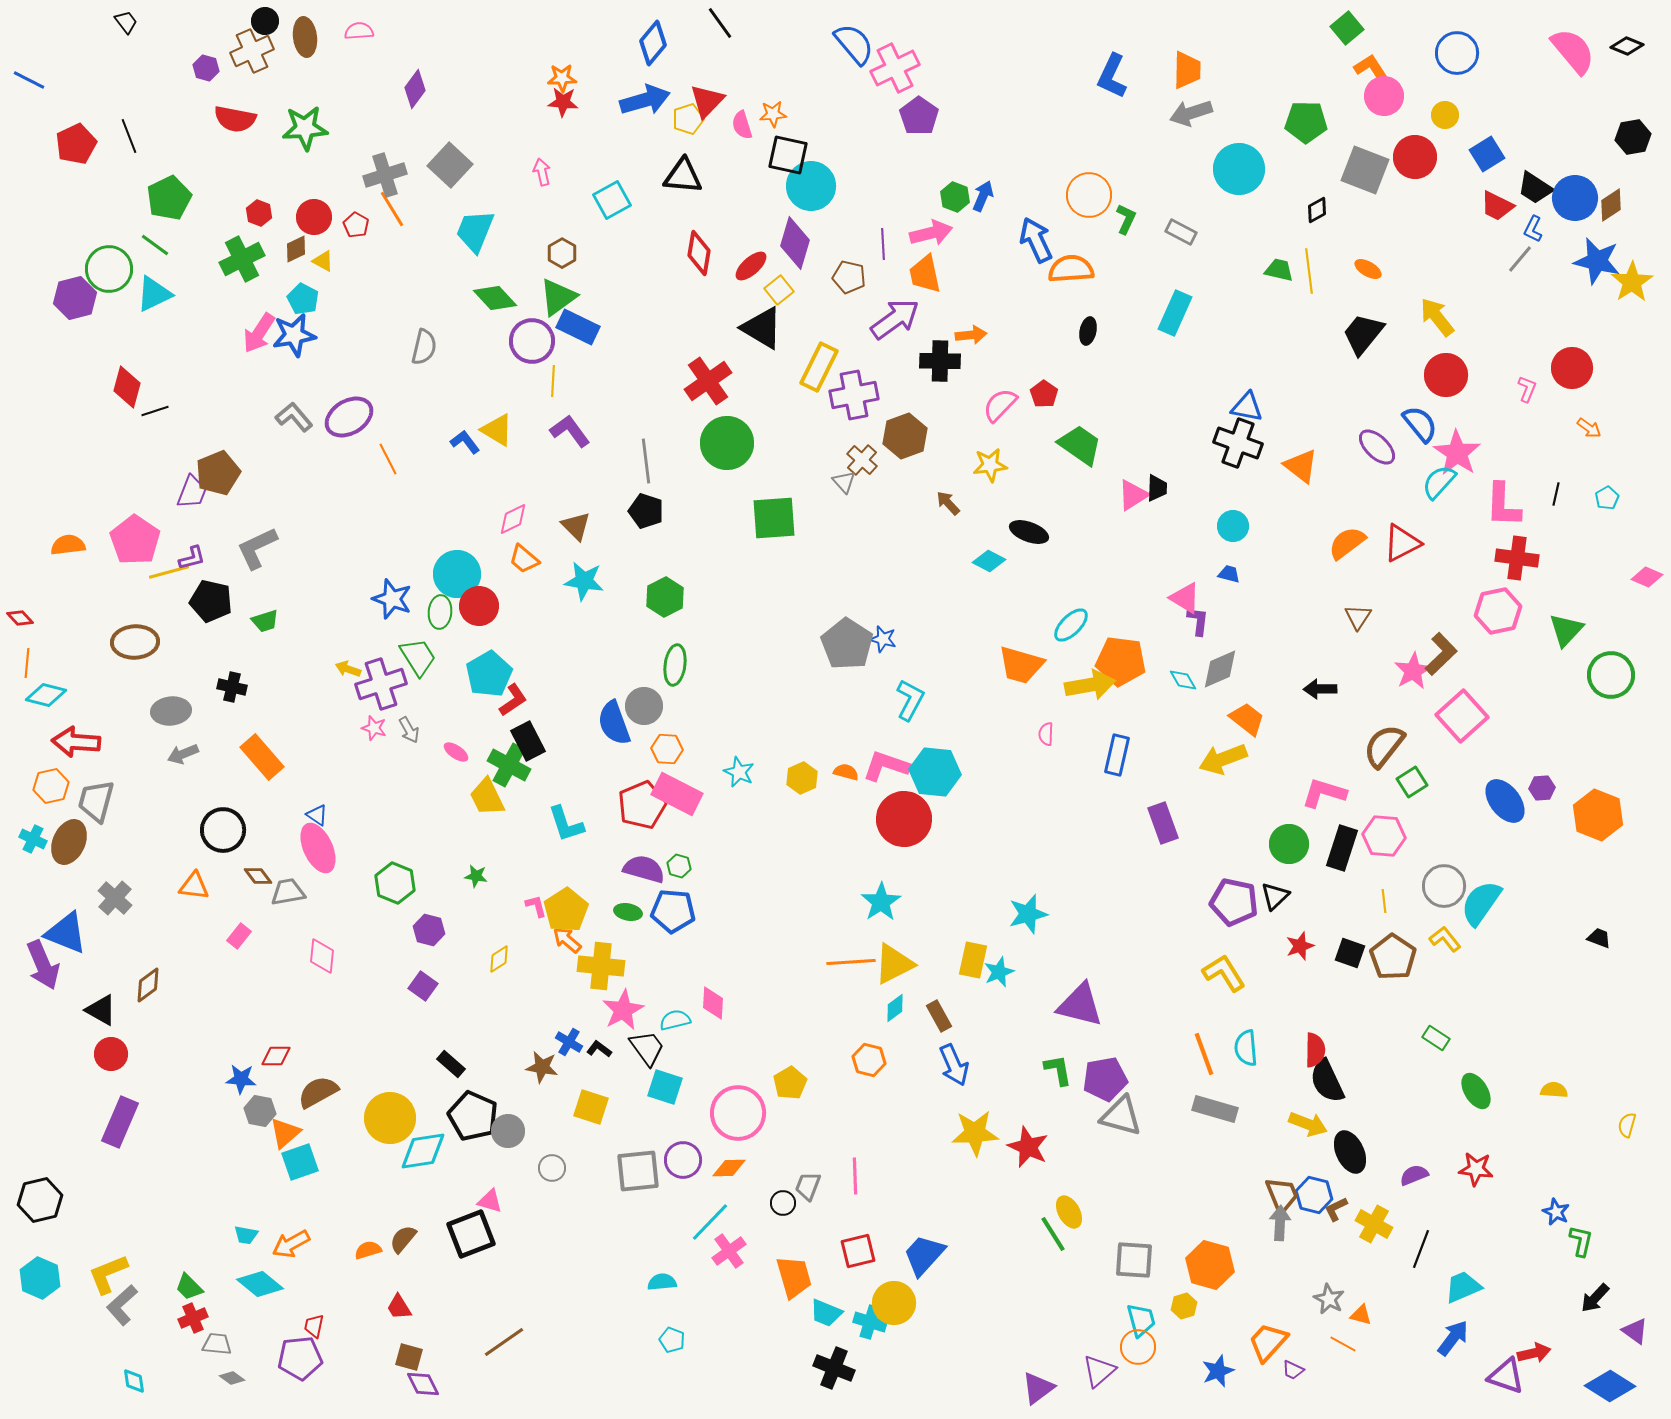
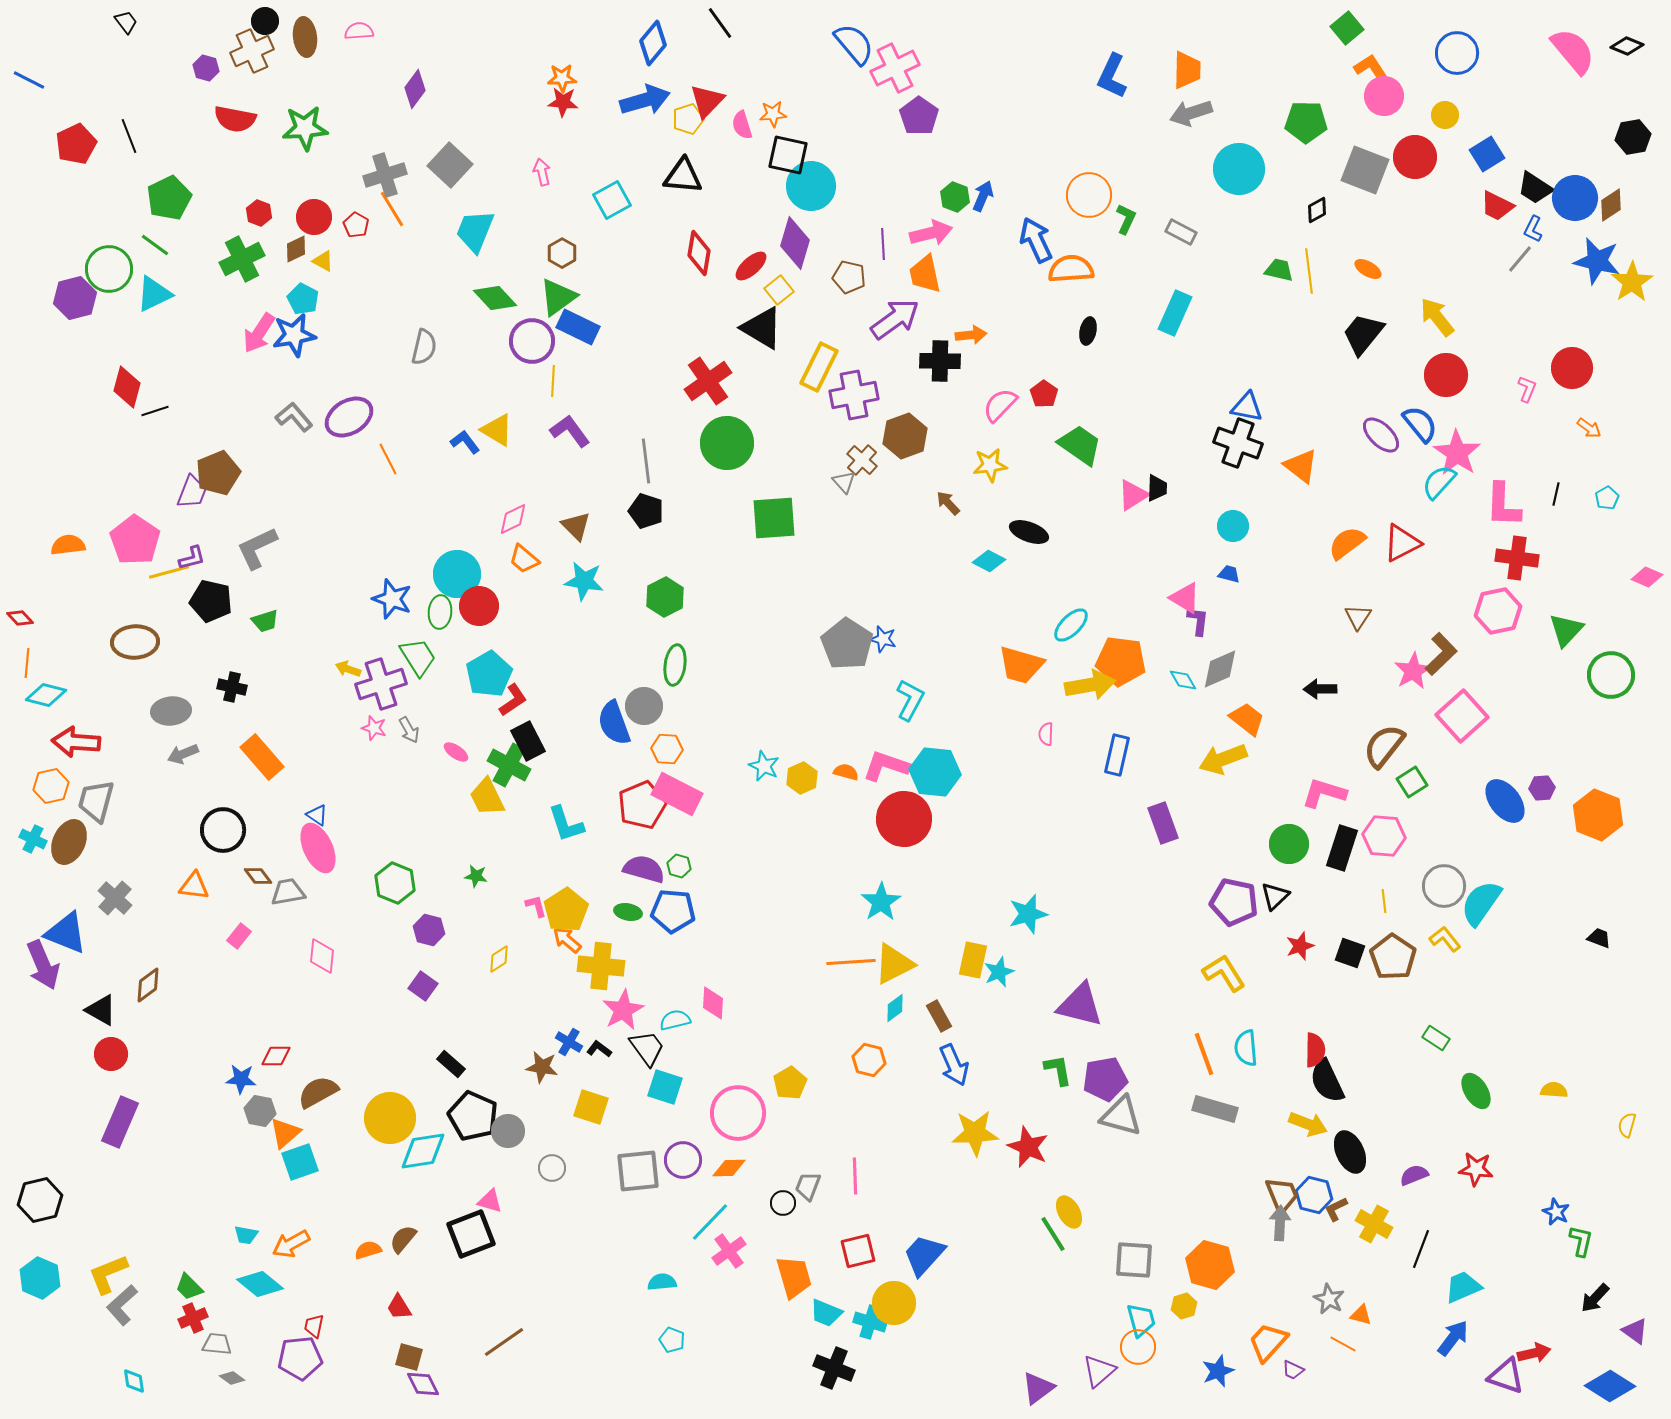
purple ellipse at (1377, 447): moved 4 px right, 12 px up
cyan star at (739, 772): moved 25 px right, 6 px up
